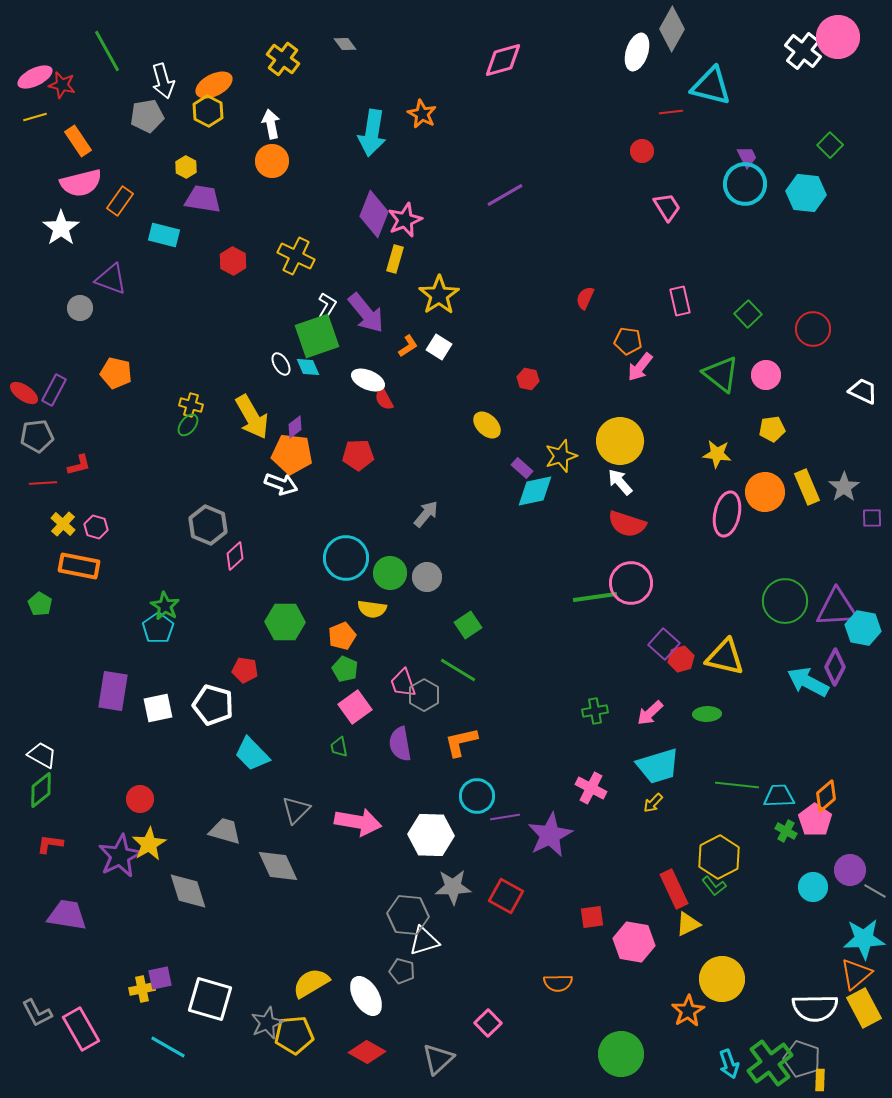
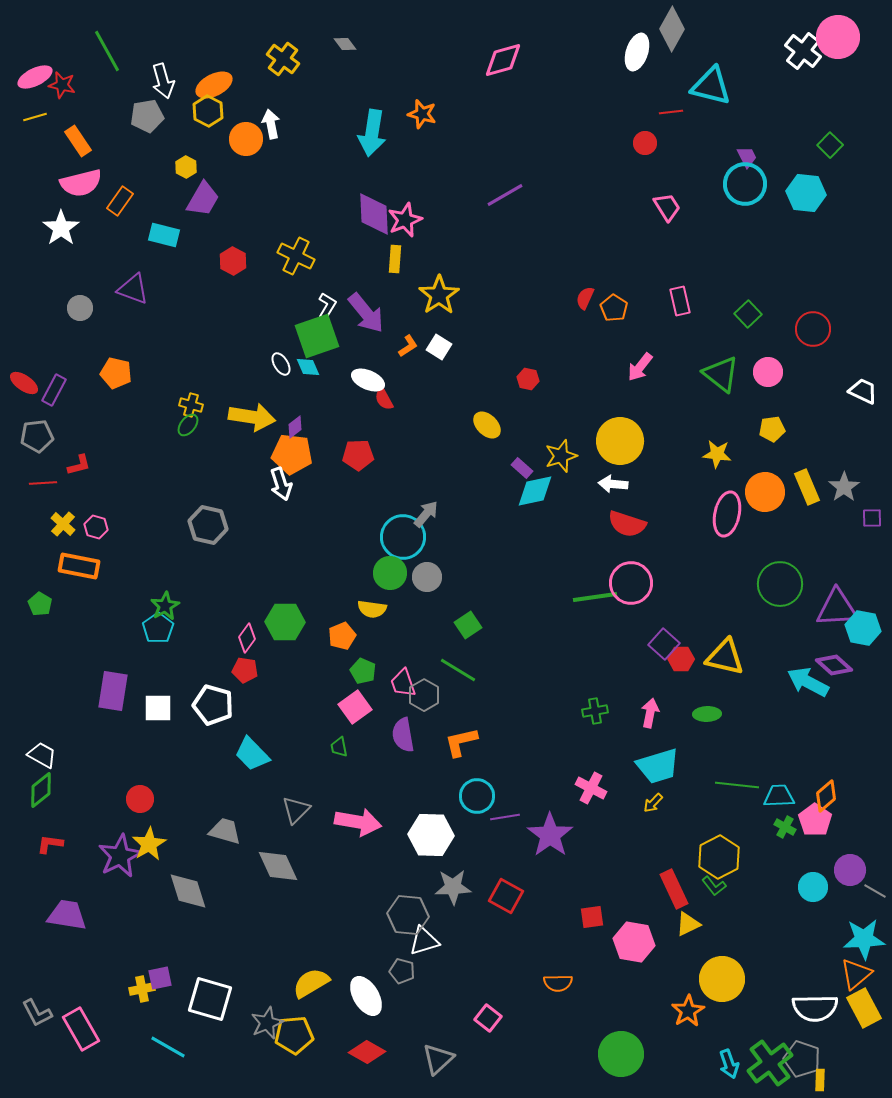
orange star at (422, 114): rotated 12 degrees counterclockwise
red circle at (642, 151): moved 3 px right, 8 px up
orange circle at (272, 161): moved 26 px left, 22 px up
purple trapezoid at (203, 199): rotated 111 degrees clockwise
purple diamond at (374, 214): rotated 24 degrees counterclockwise
yellow rectangle at (395, 259): rotated 12 degrees counterclockwise
purple triangle at (111, 279): moved 22 px right, 10 px down
orange pentagon at (628, 341): moved 14 px left, 33 px up; rotated 24 degrees clockwise
pink circle at (766, 375): moved 2 px right, 3 px up
red ellipse at (24, 393): moved 10 px up
yellow arrow at (252, 417): rotated 51 degrees counterclockwise
white arrow at (620, 482): moved 7 px left, 2 px down; rotated 44 degrees counterclockwise
white arrow at (281, 484): rotated 52 degrees clockwise
gray hexagon at (208, 525): rotated 9 degrees counterclockwise
pink diamond at (235, 556): moved 12 px right, 82 px down; rotated 12 degrees counterclockwise
cyan circle at (346, 558): moved 57 px right, 21 px up
green circle at (785, 601): moved 5 px left, 17 px up
green star at (165, 606): rotated 12 degrees clockwise
red hexagon at (681, 659): rotated 15 degrees clockwise
purple diamond at (835, 667): moved 1 px left, 2 px up; rotated 75 degrees counterclockwise
green pentagon at (345, 669): moved 18 px right, 2 px down
white square at (158, 708): rotated 12 degrees clockwise
pink arrow at (650, 713): rotated 144 degrees clockwise
purple semicircle at (400, 744): moved 3 px right, 9 px up
green cross at (786, 831): moved 1 px left, 4 px up
purple star at (550, 835): rotated 9 degrees counterclockwise
pink square at (488, 1023): moved 5 px up; rotated 8 degrees counterclockwise
